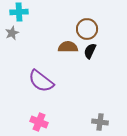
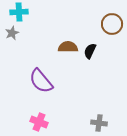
brown circle: moved 25 px right, 5 px up
purple semicircle: rotated 12 degrees clockwise
gray cross: moved 1 px left, 1 px down
